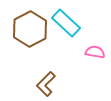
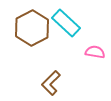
brown hexagon: moved 2 px right, 1 px up
brown L-shape: moved 5 px right, 1 px up
